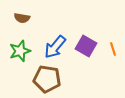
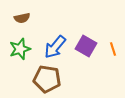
brown semicircle: rotated 21 degrees counterclockwise
green star: moved 2 px up
